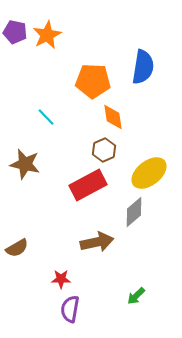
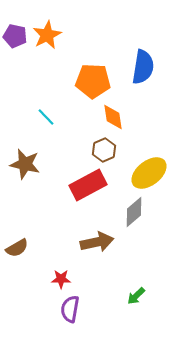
purple pentagon: moved 4 px down
